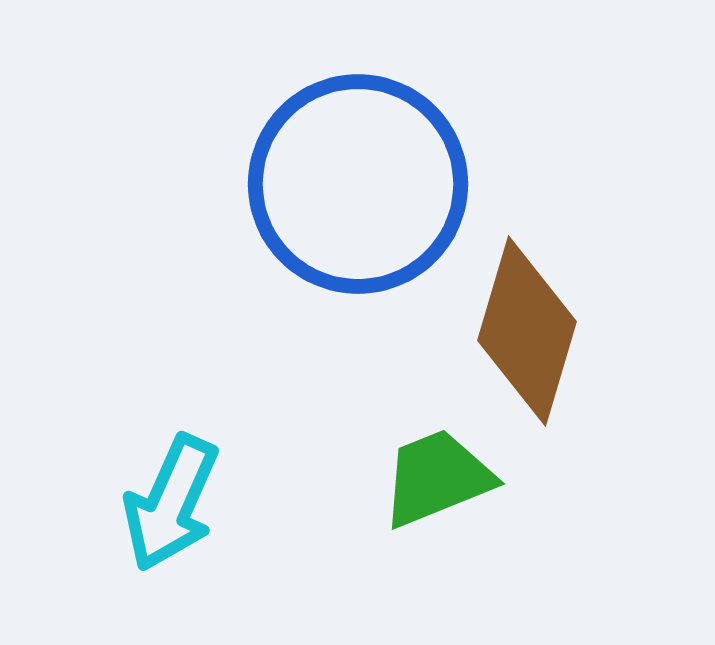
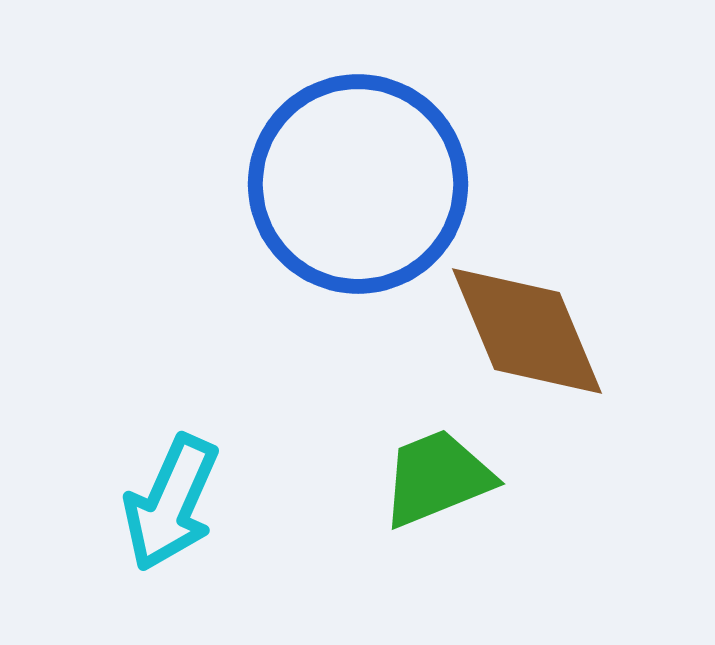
brown diamond: rotated 39 degrees counterclockwise
